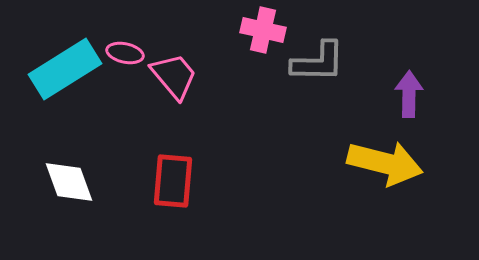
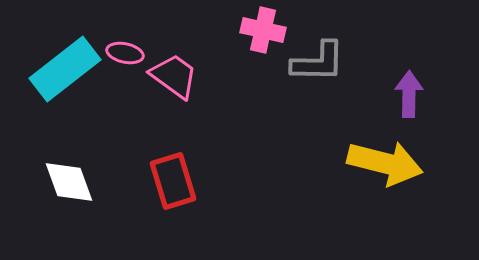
cyan rectangle: rotated 6 degrees counterclockwise
pink trapezoid: rotated 14 degrees counterclockwise
red rectangle: rotated 22 degrees counterclockwise
